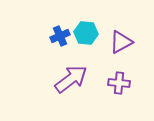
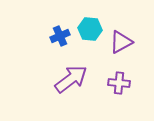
cyan hexagon: moved 4 px right, 4 px up
